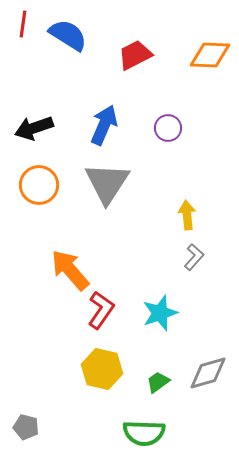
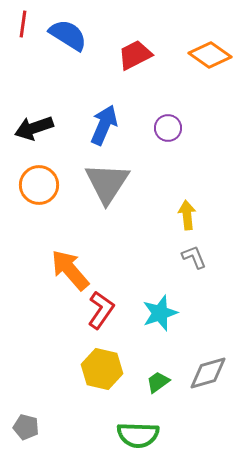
orange diamond: rotated 33 degrees clockwise
gray L-shape: rotated 64 degrees counterclockwise
green semicircle: moved 6 px left, 2 px down
